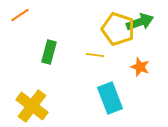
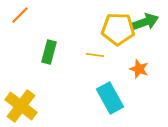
orange line: rotated 12 degrees counterclockwise
green arrow: moved 5 px right
yellow pentagon: rotated 16 degrees counterclockwise
orange star: moved 1 px left, 2 px down
cyan rectangle: rotated 8 degrees counterclockwise
yellow cross: moved 11 px left
